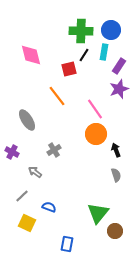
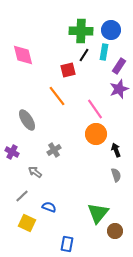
pink diamond: moved 8 px left
red square: moved 1 px left, 1 px down
